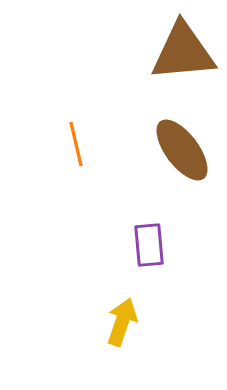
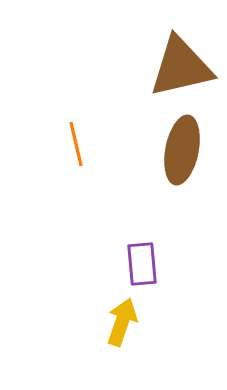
brown triangle: moved 2 px left, 15 px down; rotated 8 degrees counterclockwise
brown ellipse: rotated 48 degrees clockwise
purple rectangle: moved 7 px left, 19 px down
